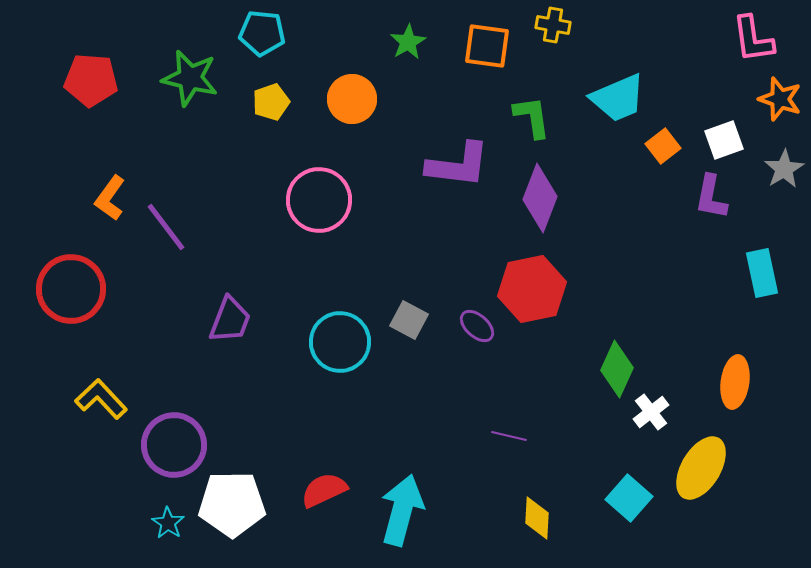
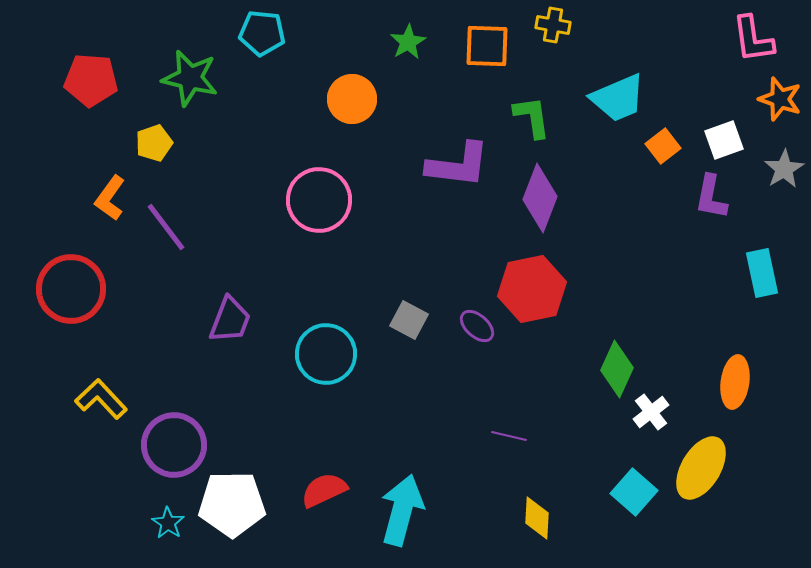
orange square at (487, 46): rotated 6 degrees counterclockwise
yellow pentagon at (271, 102): moved 117 px left, 41 px down
cyan circle at (340, 342): moved 14 px left, 12 px down
cyan square at (629, 498): moved 5 px right, 6 px up
